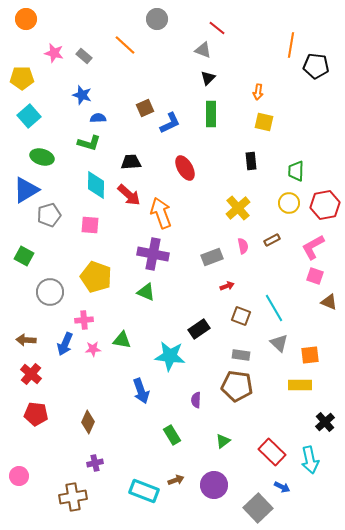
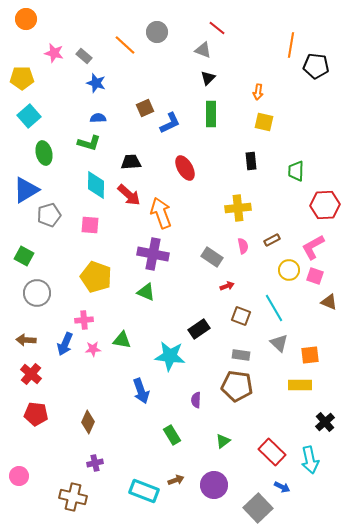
gray circle at (157, 19): moved 13 px down
blue star at (82, 95): moved 14 px right, 12 px up
green ellipse at (42, 157): moved 2 px right, 4 px up; rotated 60 degrees clockwise
yellow circle at (289, 203): moved 67 px down
red hexagon at (325, 205): rotated 8 degrees clockwise
yellow cross at (238, 208): rotated 35 degrees clockwise
gray rectangle at (212, 257): rotated 55 degrees clockwise
gray circle at (50, 292): moved 13 px left, 1 px down
brown cross at (73, 497): rotated 24 degrees clockwise
